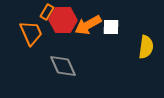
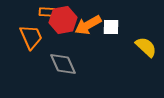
orange rectangle: rotated 63 degrees clockwise
red hexagon: rotated 12 degrees counterclockwise
orange trapezoid: moved 4 px down
yellow semicircle: rotated 55 degrees counterclockwise
gray diamond: moved 2 px up
